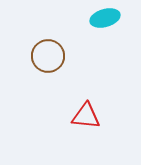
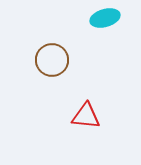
brown circle: moved 4 px right, 4 px down
